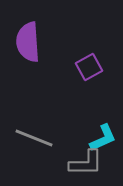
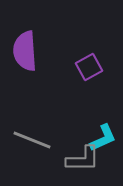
purple semicircle: moved 3 px left, 9 px down
gray line: moved 2 px left, 2 px down
gray L-shape: moved 3 px left, 4 px up
